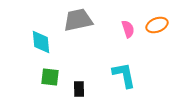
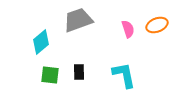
gray trapezoid: rotated 8 degrees counterclockwise
cyan diamond: rotated 55 degrees clockwise
green square: moved 2 px up
black rectangle: moved 17 px up
